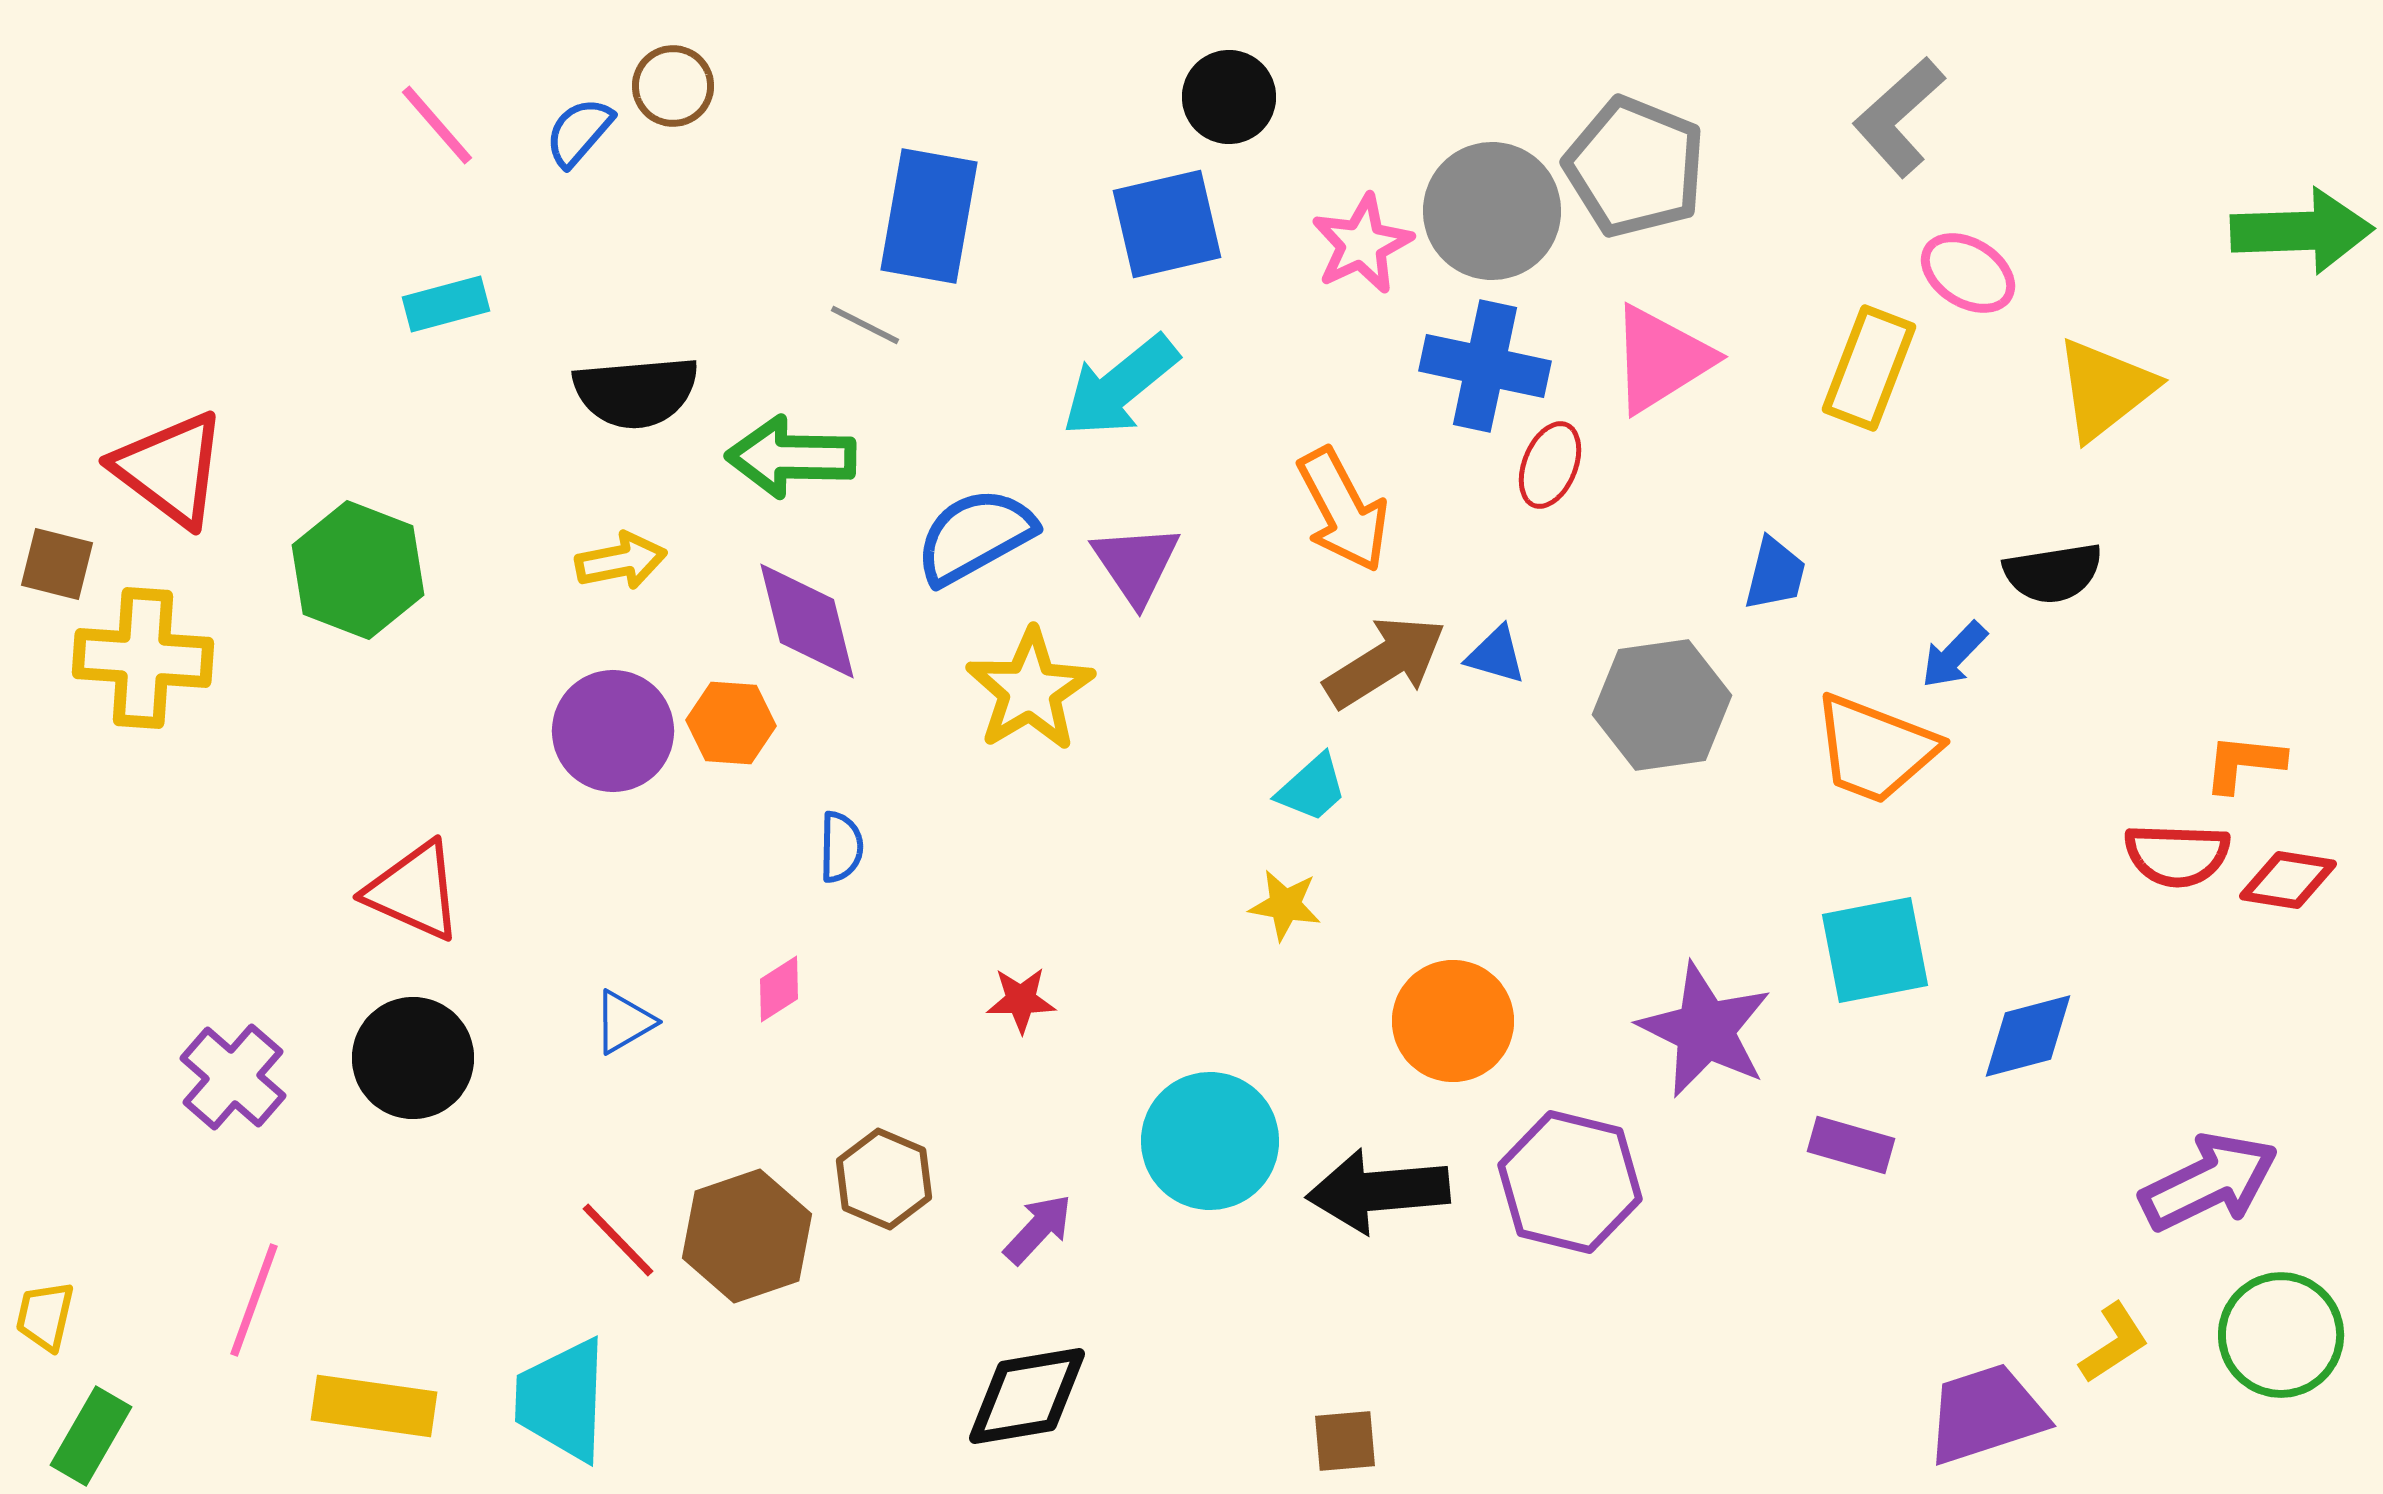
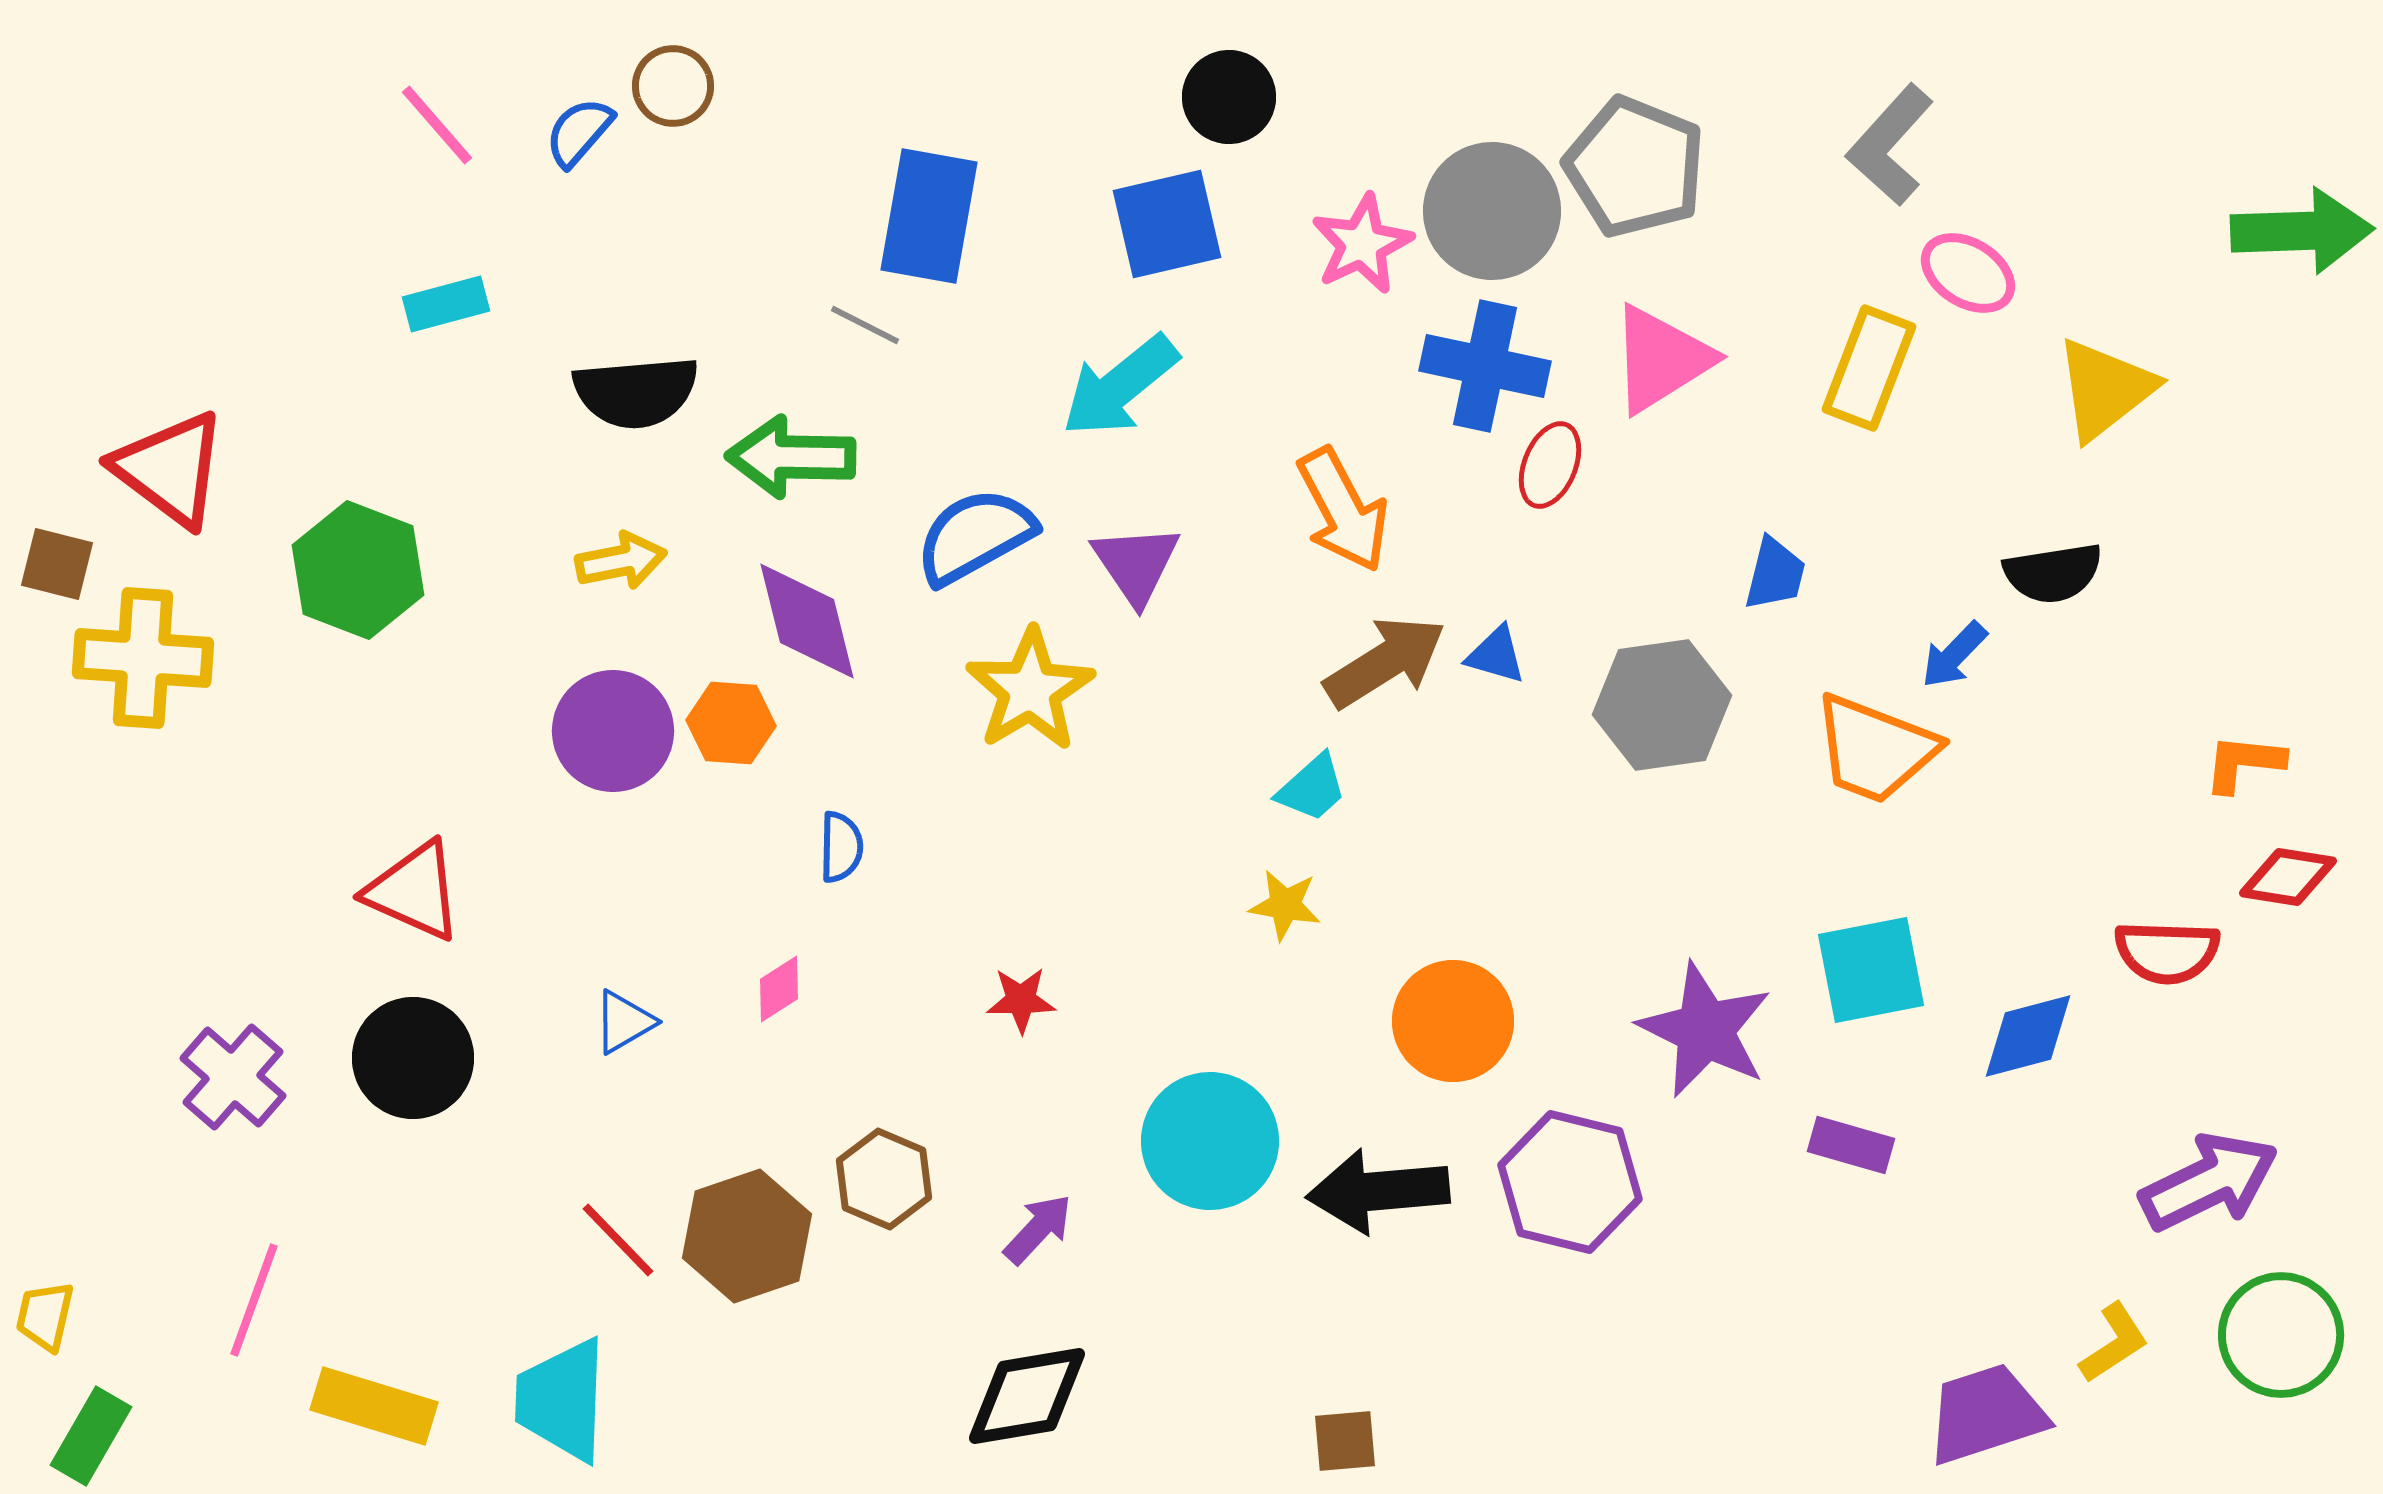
gray L-shape at (1899, 117): moved 9 px left, 28 px down; rotated 6 degrees counterclockwise
red semicircle at (2177, 855): moved 10 px left, 97 px down
red diamond at (2288, 880): moved 3 px up
cyan square at (1875, 950): moved 4 px left, 20 px down
yellow rectangle at (374, 1406): rotated 9 degrees clockwise
